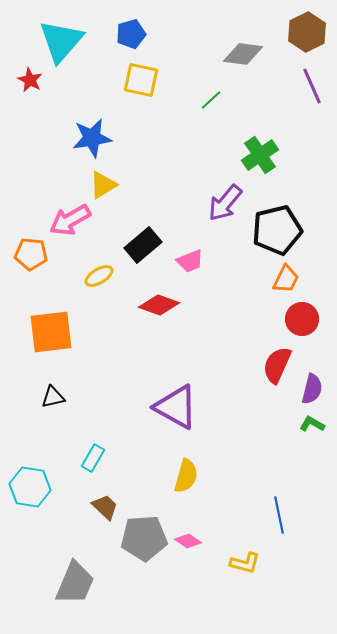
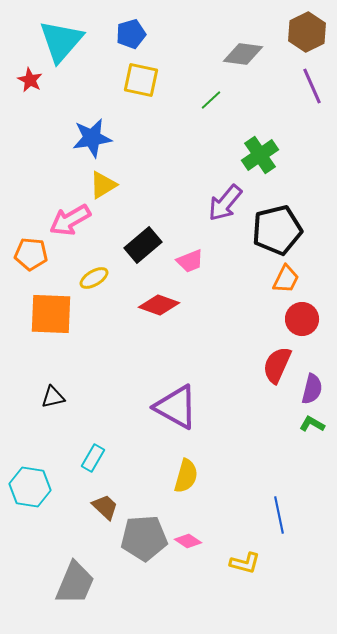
yellow ellipse: moved 5 px left, 2 px down
orange square: moved 18 px up; rotated 9 degrees clockwise
